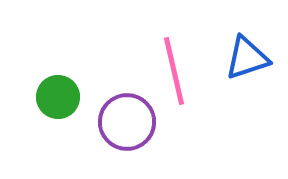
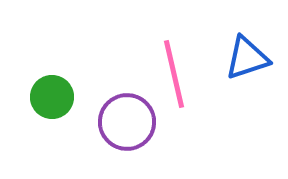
pink line: moved 3 px down
green circle: moved 6 px left
